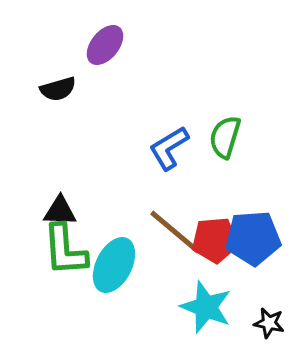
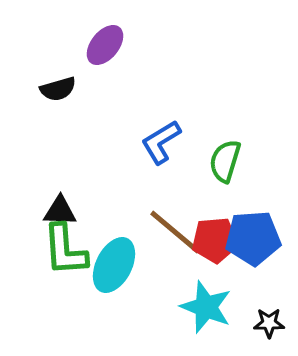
green semicircle: moved 24 px down
blue L-shape: moved 8 px left, 6 px up
black star: rotated 12 degrees counterclockwise
